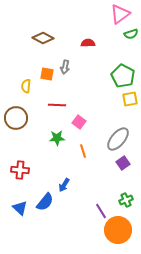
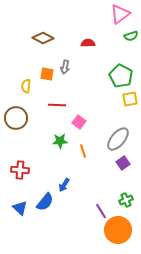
green semicircle: moved 2 px down
green pentagon: moved 2 px left
green star: moved 3 px right, 3 px down
